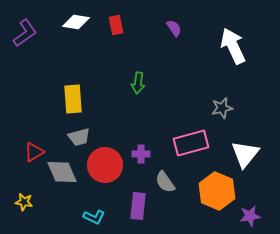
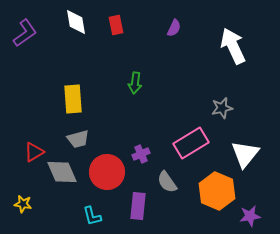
white diamond: rotated 72 degrees clockwise
purple semicircle: rotated 60 degrees clockwise
green arrow: moved 3 px left
gray trapezoid: moved 1 px left, 2 px down
pink rectangle: rotated 16 degrees counterclockwise
purple cross: rotated 24 degrees counterclockwise
red circle: moved 2 px right, 7 px down
gray semicircle: moved 2 px right
yellow star: moved 1 px left, 2 px down
cyan L-shape: moved 2 px left, 1 px up; rotated 50 degrees clockwise
